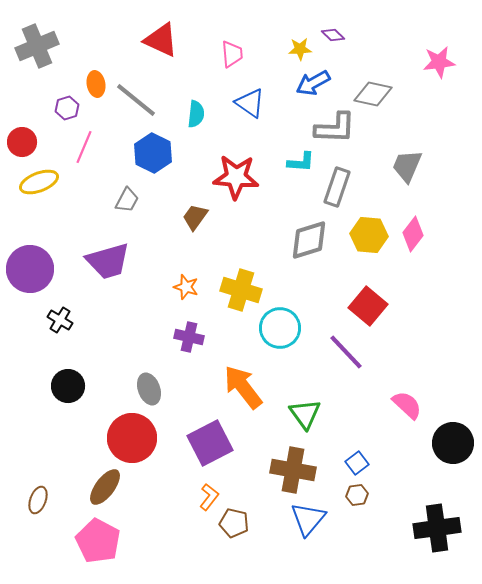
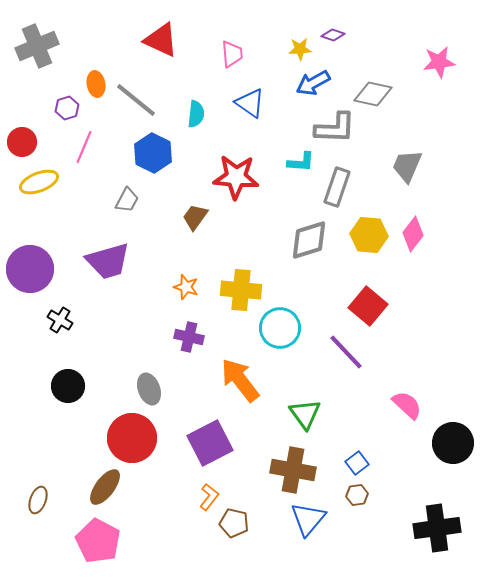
purple diamond at (333, 35): rotated 25 degrees counterclockwise
yellow cross at (241, 290): rotated 12 degrees counterclockwise
orange arrow at (243, 387): moved 3 px left, 7 px up
